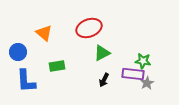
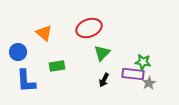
green triangle: rotated 18 degrees counterclockwise
green star: moved 1 px down
gray star: moved 2 px right
